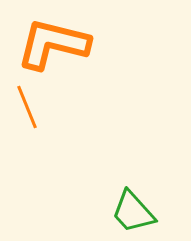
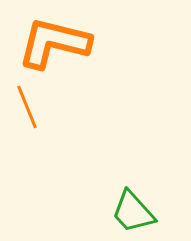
orange L-shape: moved 1 px right, 1 px up
